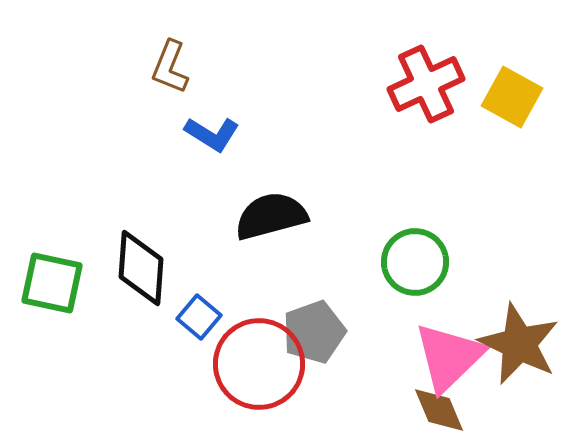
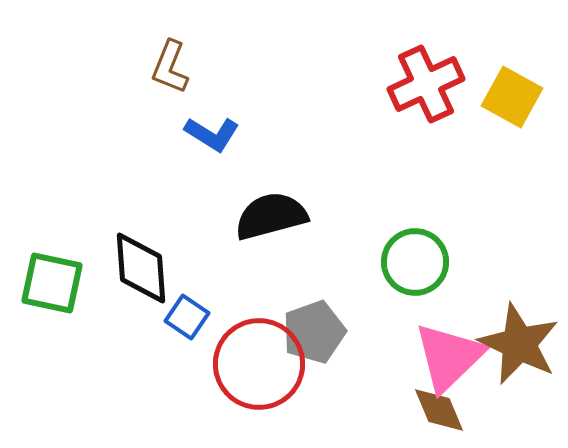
black diamond: rotated 8 degrees counterclockwise
blue square: moved 12 px left; rotated 6 degrees counterclockwise
